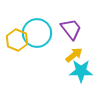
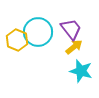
cyan circle: moved 1 px right, 1 px up
yellow arrow: moved 8 px up
cyan star: rotated 15 degrees clockwise
